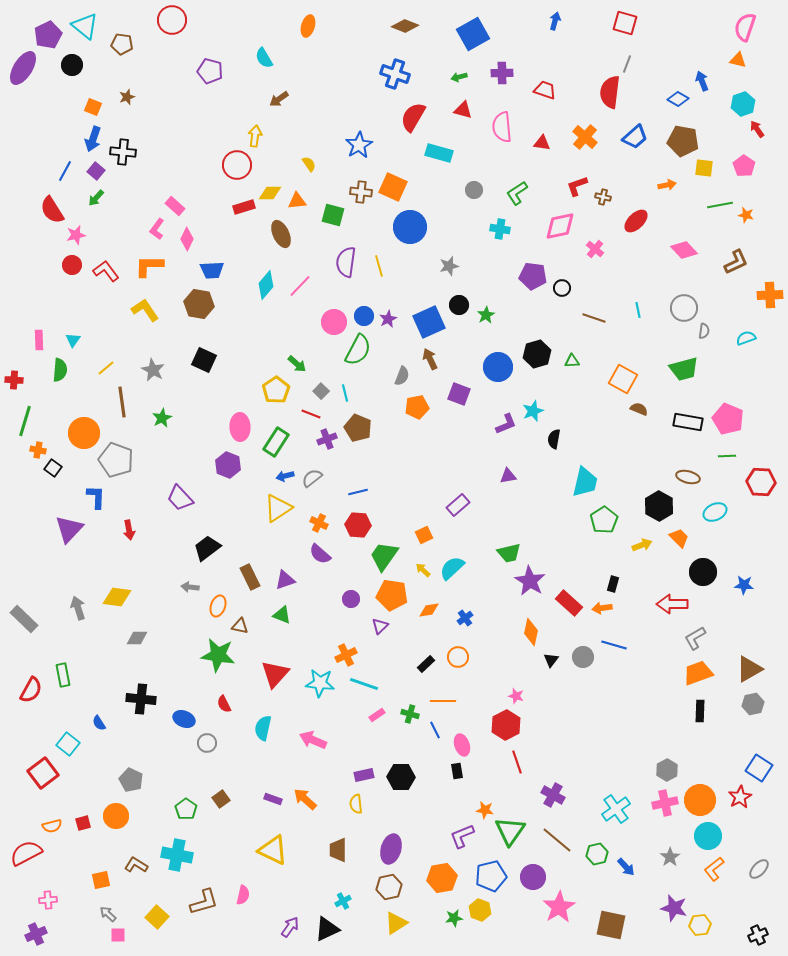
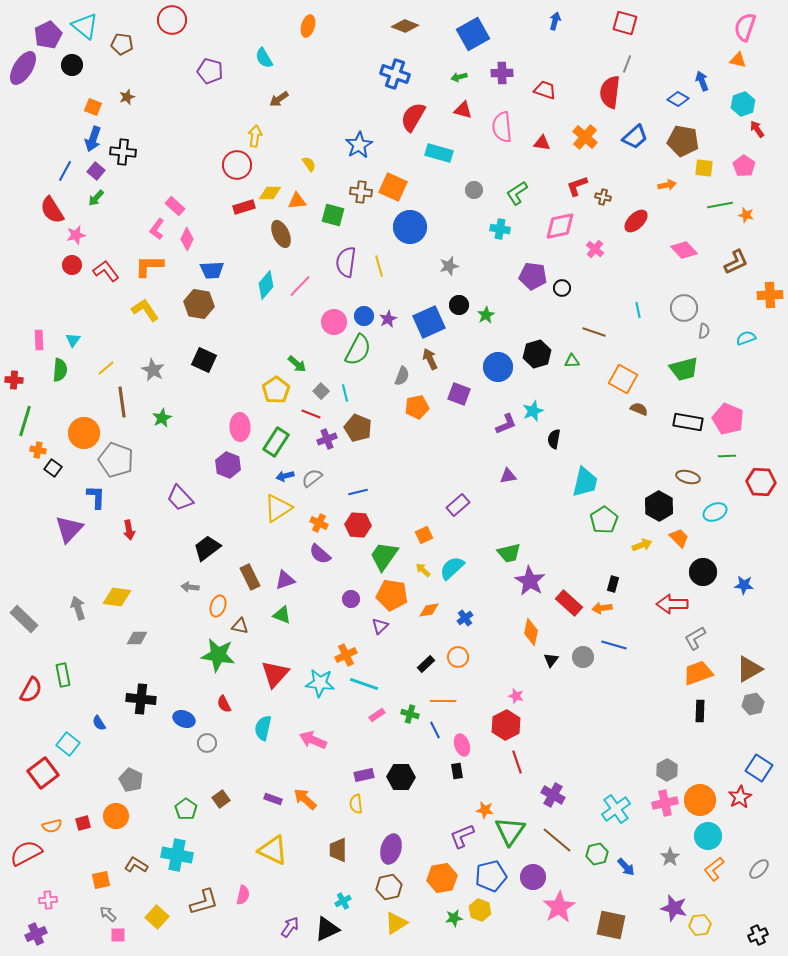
brown line at (594, 318): moved 14 px down
